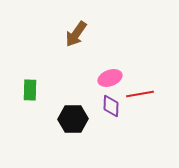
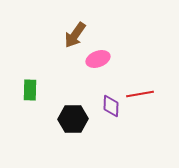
brown arrow: moved 1 px left, 1 px down
pink ellipse: moved 12 px left, 19 px up
